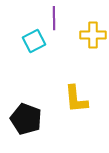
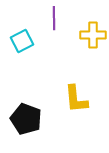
cyan square: moved 12 px left
